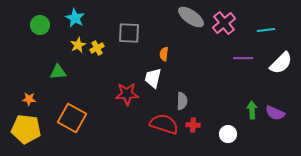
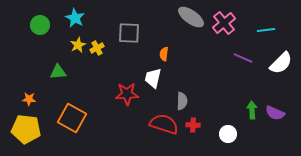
purple line: rotated 24 degrees clockwise
